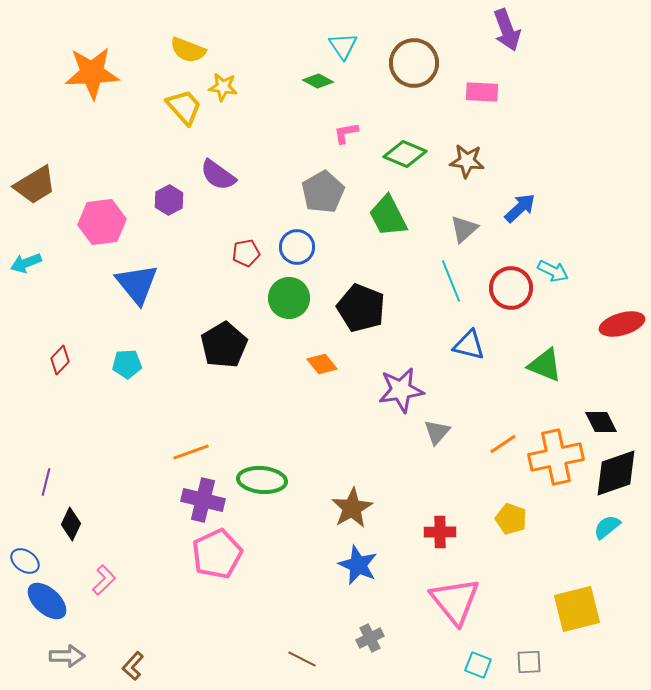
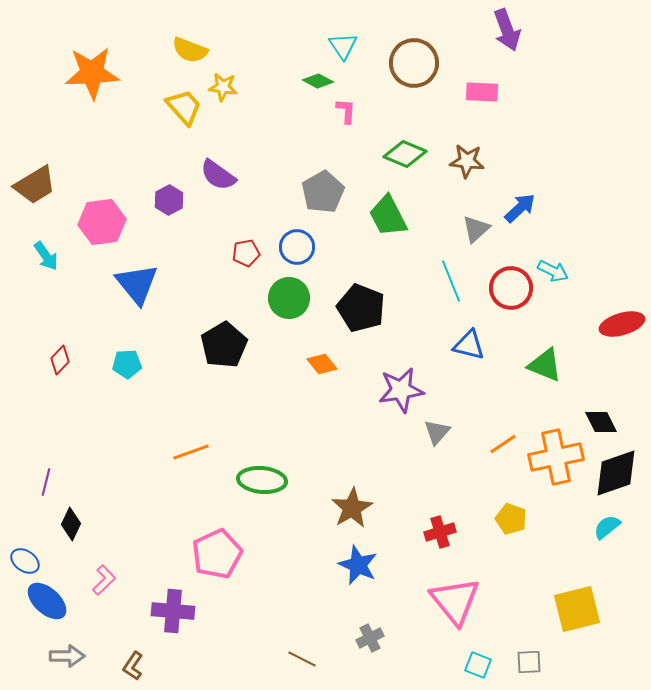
yellow semicircle at (188, 50): moved 2 px right
pink L-shape at (346, 133): moved 22 px up; rotated 104 degrees clockwise
gray triangle at (464, 229): moved 12 px right
cyan arrow at (26, 263): moved 20 px right, 7 px up; rotated 104 degrees counterclockwise
purple cross at (203, 500): moved 30 px left, 111 px down; rotated 9 degrees counterclockwise
red cross at (440, 532): rotated 16 degrees counterclockwise
brown L-shape at (133, 666): rotated 8 degrees counterclockwise
